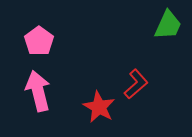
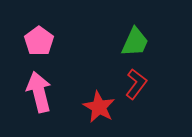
green trapezoid: moved 33 px left, 17 px down
red L-shape: rotated 12 degrees counterclockwise
pink arrow: moved 1 px right, 1 px down
